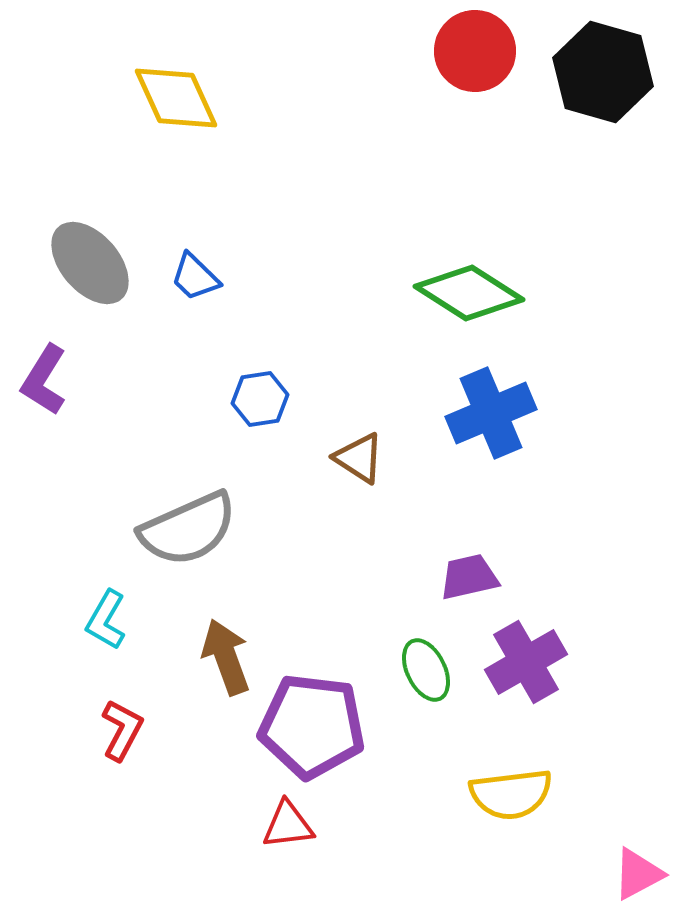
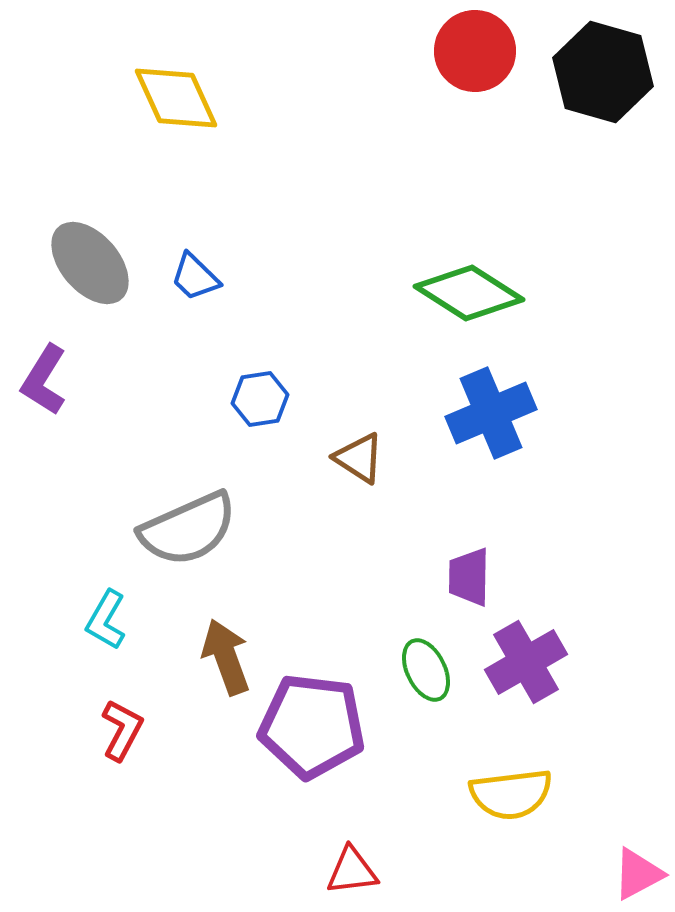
purple trapezoid: rotated 76 degrees counterclockwise
red triangle: moved 64 px right, 46 px down
